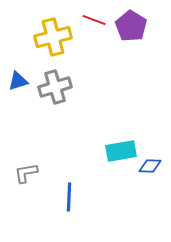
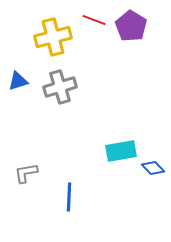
gray cross: moved 5 px right
blue diamond: moved 3 px right, 2 px down; rotated 45 degrees clockwise
